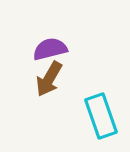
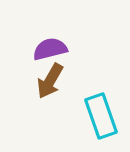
brown arrow: moved 1 px right, 2 px down
